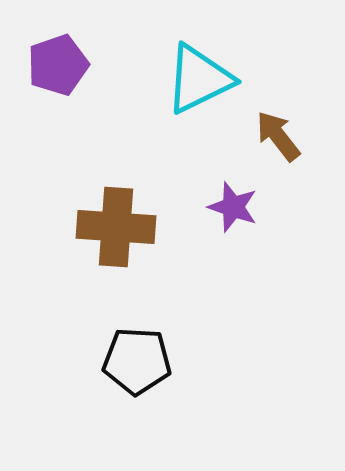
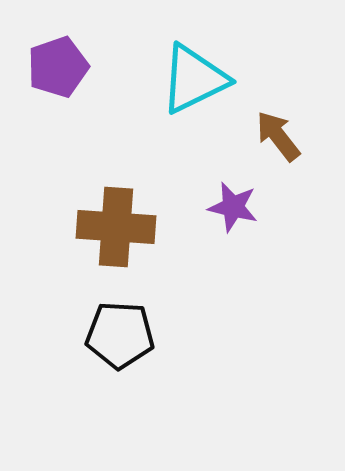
purple pentagon: moved 2 px down
cyan triangle: moved 5 px left
purple star: rotated 6 degrees counterclockwise
black pentagon: moved 17 px left, 26 px up
